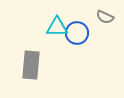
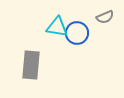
gray semicircle: rotated 48 degrees counterclockwise
cyan triangle: rotated 10 degrees clockwise
